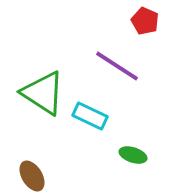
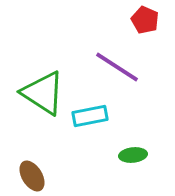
red pentagon: moved 1 px up
purple line: moved 1 px down
cyan rectangle: rotated 36 degrees counterclockwise
green ellipse: rotated 24 degrees counterclockwise
